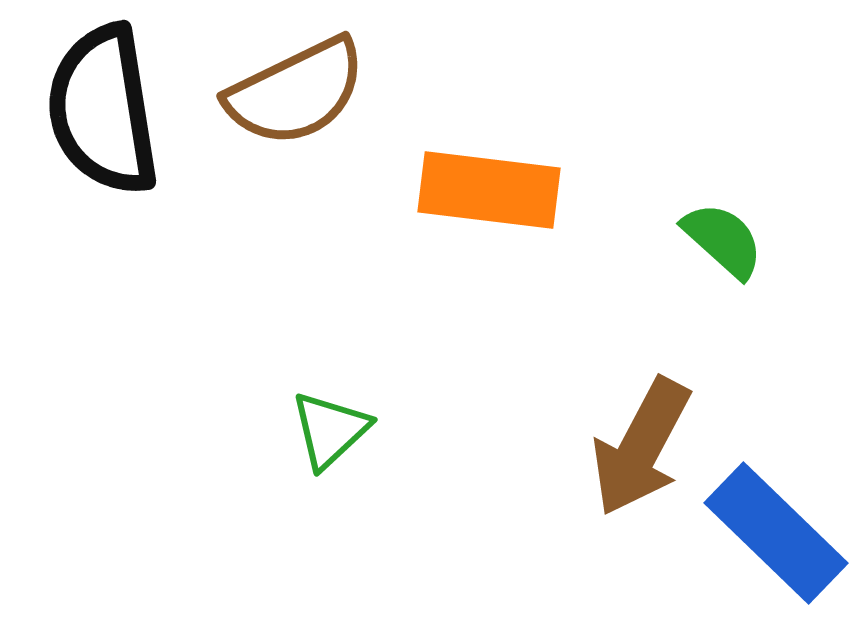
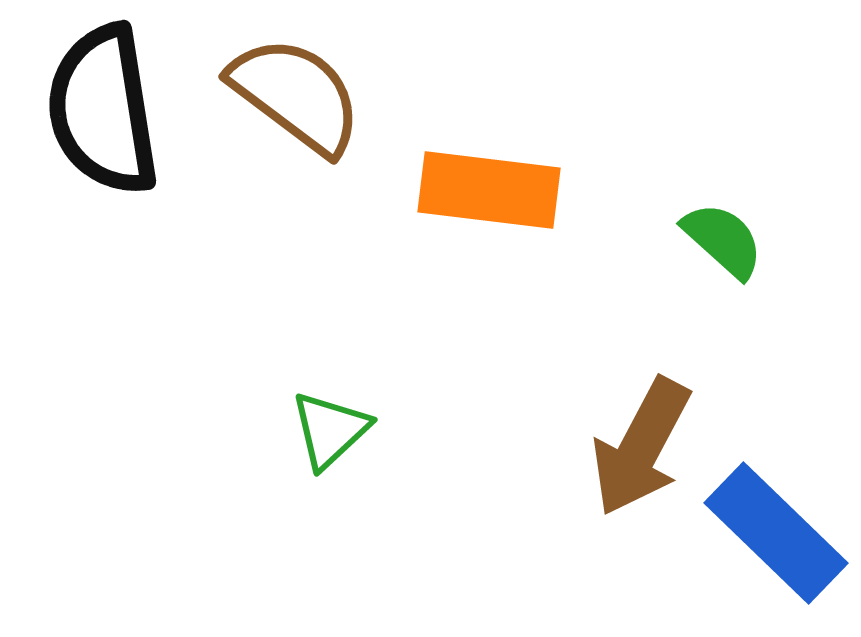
brown semicircle: moved 3 px down; rotated 117 degrees counterclockwise
